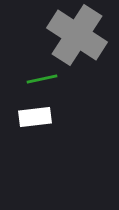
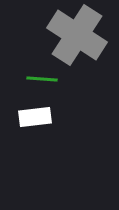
green line: rotated 16 degrees clockwise
